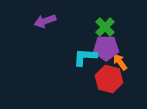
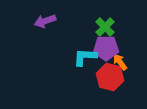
red hexagon: moved 1 px right, 2 px up
